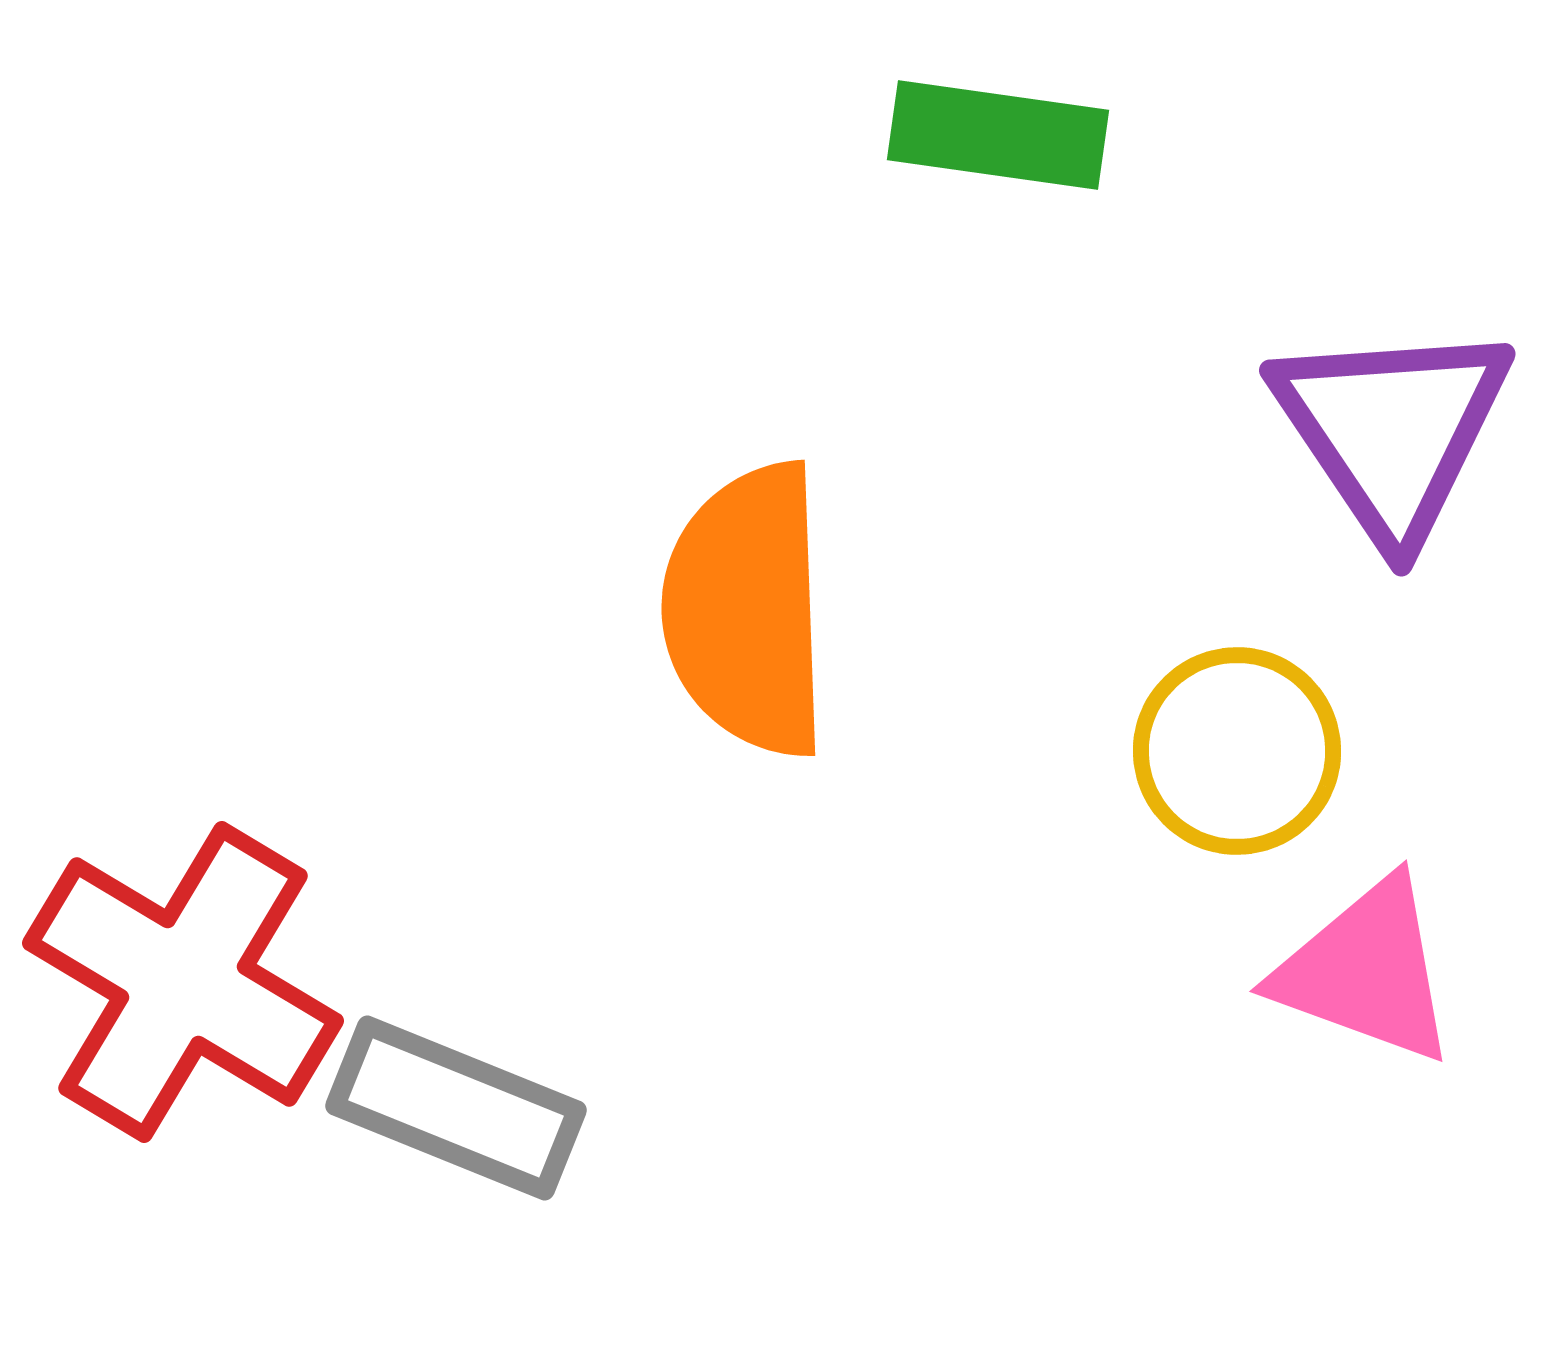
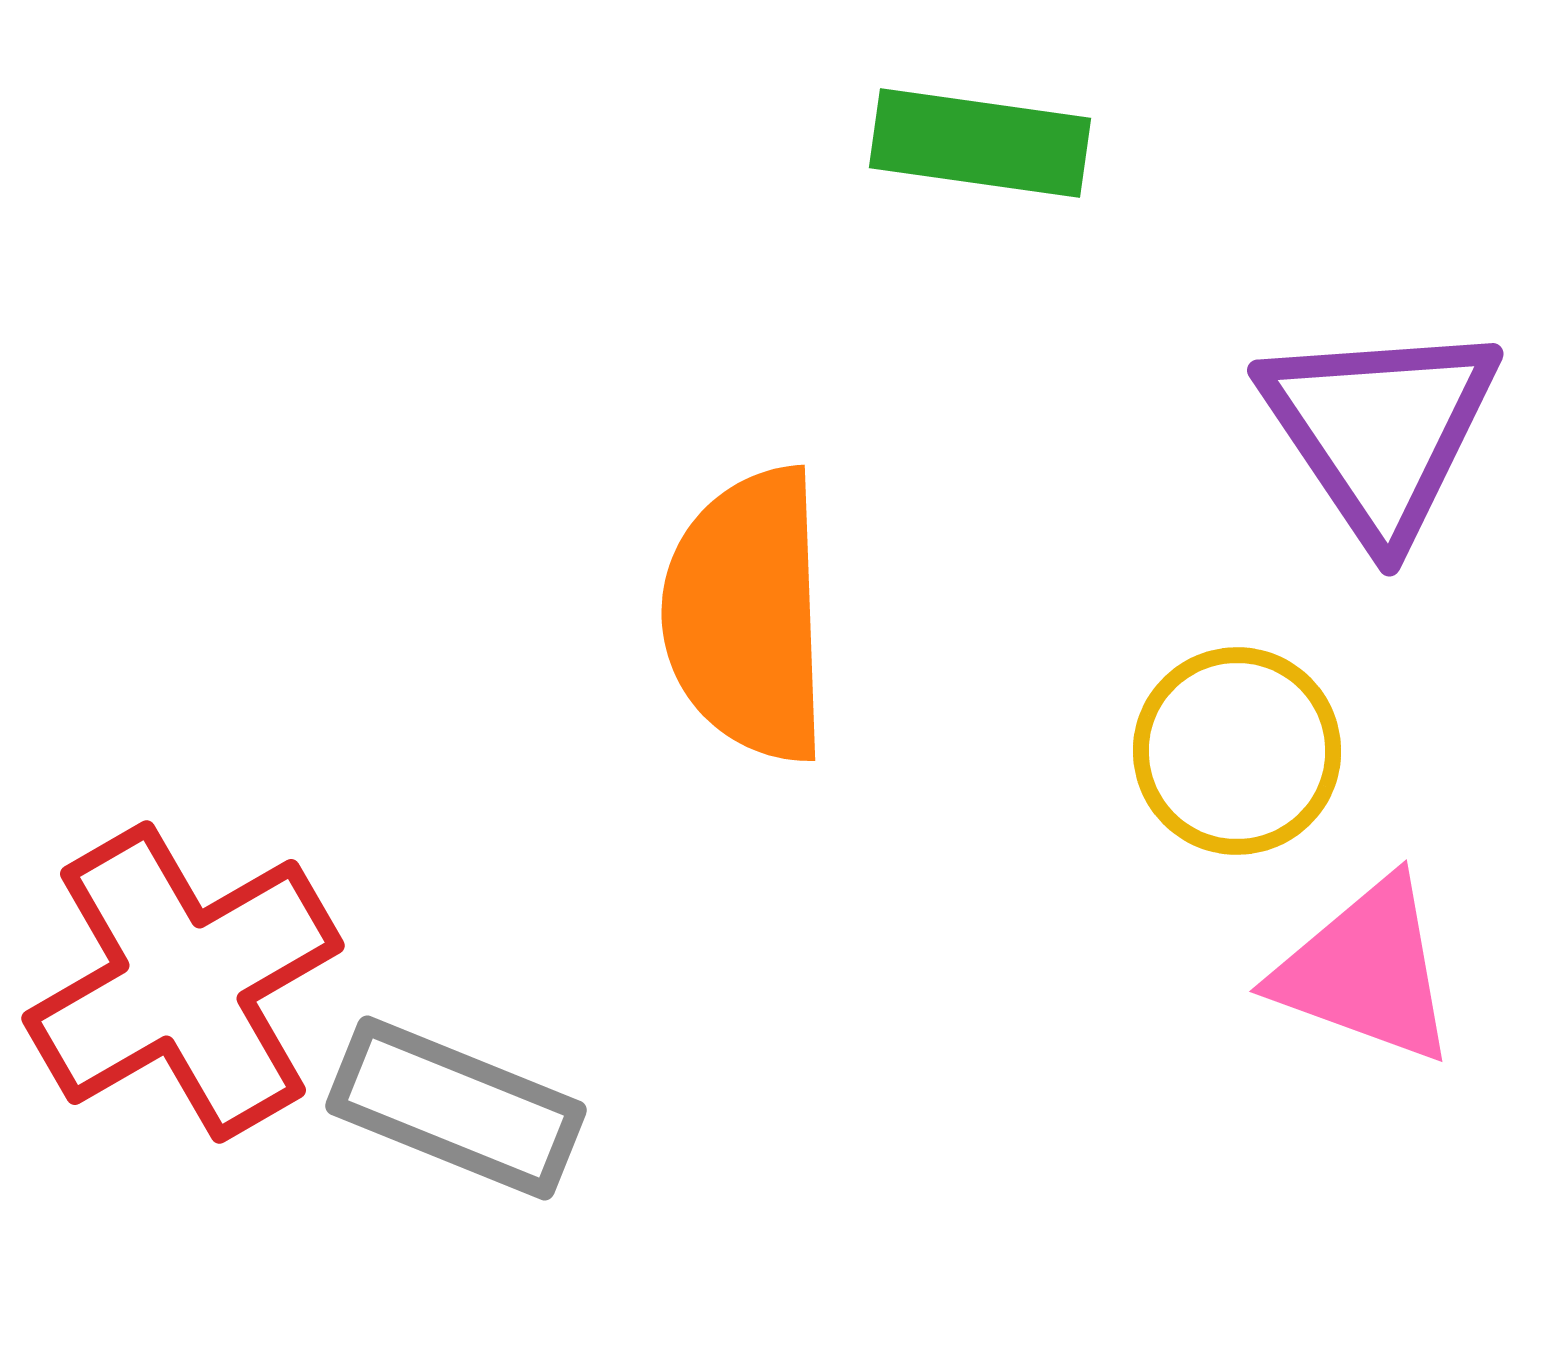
green rectangle: moved 18 px left, 8 px down
purple triangle: moved 12 px left
orange semicircle: moved 5 px down
red cross: rotated 29 degrees clockwise
